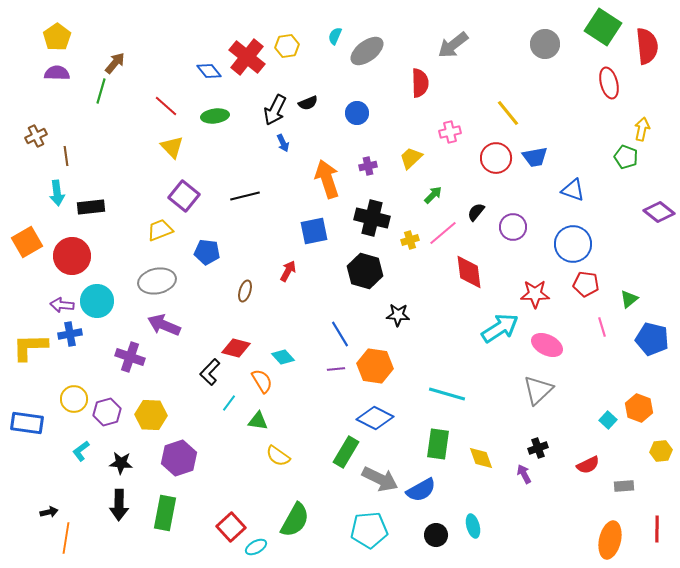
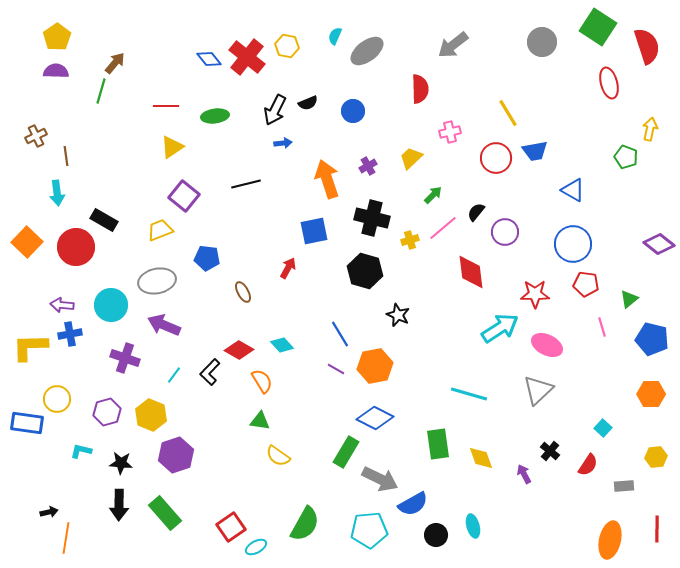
green square at (603, 27): moved 5 px left
gray circle at (545, 44): moved 3 px left, 2 px up
yellow hexagon at (287, 46): rotated 20 degrees clockwise
red semicircle at (647, 46): rotated 12 degrees counterclockwise
blue diamond at (209, 71): moved 12 px up
purple semicircle at (57, 73): moved 1 px left, 2 px up
red semicircle at (420, 83): moved 6 px down
red line at (166, 106): rotated 40 degrees counterclockwise
blue circle at (357, 113): moved 4 px left, 2 px up
yellow line at (508, 113): rotated 8 degrees clockwise
yellow arrow at (642, 129): moved 8 px right
blue arrow at (283, 143): rotated 72 degrees counterclockwise
yellow triangle at (172, 147): rotated 40 degrees clockwise
blue trapezoid at (535, 157): moved 6 px up
purple cross at (368, 166): rotated 18 degrees counterclockwise
blue triangle at (573, 190): rotated 10 degrees clockwise
black line at (245, 196): moved 1 px right, 12 px up
black rectangle at (91, 207): moved 13 px right, 13 px down; rotated 36 degrees clockwise
purple diamond at (659, 212): moved 32 px down
purple circle at (513, 227): moved 8 px left, 5 px down
pink line at (443, 233): moved 5 px up
orange square at (27, 242): rotated 16 degrees counterclockwise
blue pentagon at (207, 252): moved 6 px down
red circle at (72, 256): moved 4 px right, 9 px up
red arrow at (288, 271): moved 3 px up
red diamond at (469, 272): moved 2 px right
brown ellipse at (245, 291): moved 2 px left, 1 px down; rotated 45 degrees counterclockwise
cyan circle at (97, 301): moved 14 px right, 4 px down
black star at (398, 315): rotated 20 degrees clockwise
red diamond at (236, 348): moved 3 px right, 2 px down; rotated 16 degrees clockwise
purple cross at (130, 357): moved 5 px left, 1 px down
cyan diamond at (283, 357): moved 1 px left, 12 px up
orange hexagon at (375, 366): rotated 20 degrees counterclockwise
purple line at (336, 369): rotated 36 degrees clockwise
cyan line at (447, 394): moved 22 px right
yellow circle at (74, 399): moved 17 px left
cyan line at (229, 403): moved 55 px left, 28 px up
orange hexagon at (639, 408): moved 12 px right, 14 px up; rotated 20 degrees counterclockwise
yellow hexagon at (151, 415): rotated 20 degrees clockwise
cyan square at (608, 420): moved 5 px left, 8 px down
green triangle at (258, 421): moved 2 px right
green rectangle at (438, 444): rotated 16 degrees counterclockwise
black cross at (538, 448): moved 12 px right, 3 px down; rotated 30 degrees counterclockwise
cyan L-shape at (81, 451): rotated 50 degrees clockwise
yellow hexagon at (661, 451): moved 5 px left, 6 px down
purple hexagon at (179, 458): moved 3 px left, 3 px up
red semicircle at (588, 465): rotated 30 degrees counterclockwise
blue semicircle at (421, 490): moved 8 px left, 14 px down
green rectangle at (165, 513): rotated 52 degrees counterclockwise
green semicircle at (295, 520): moved 10 px right, 4 px down
red square at (231, 527): rotated 8 degrees clockwise
